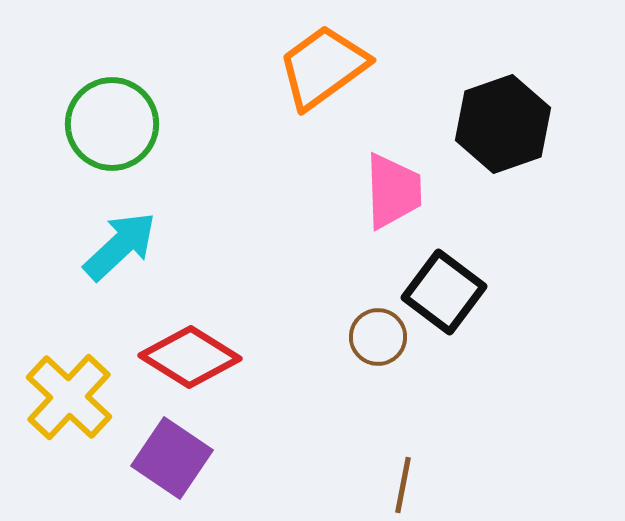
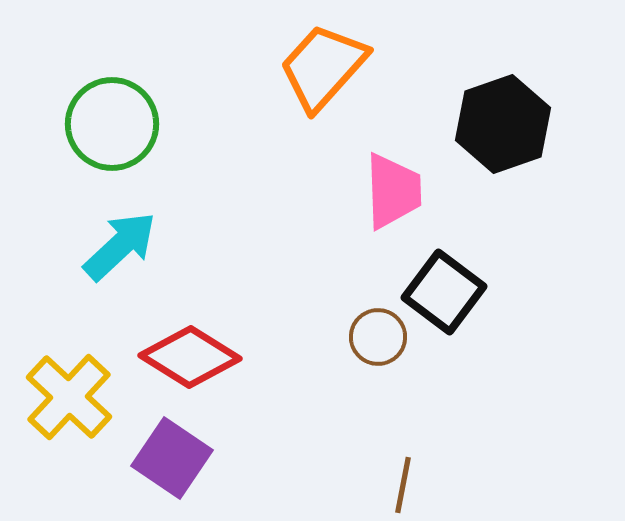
orange trapezoid: rotated 12 degrees counterclockwise
